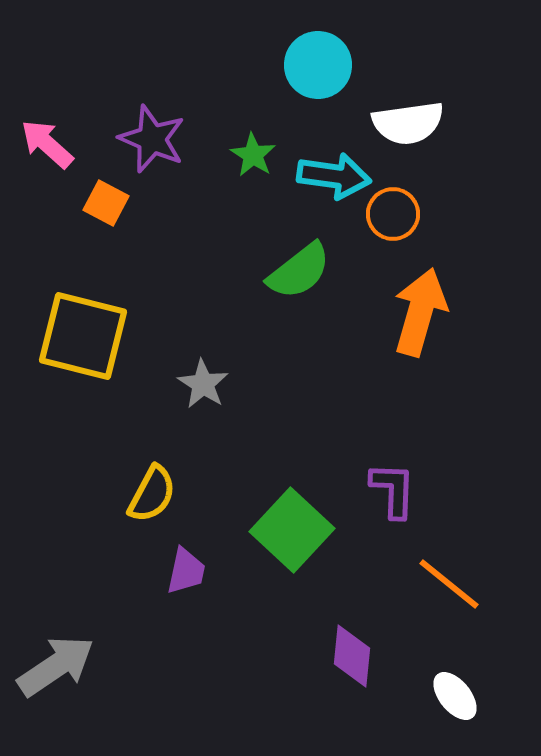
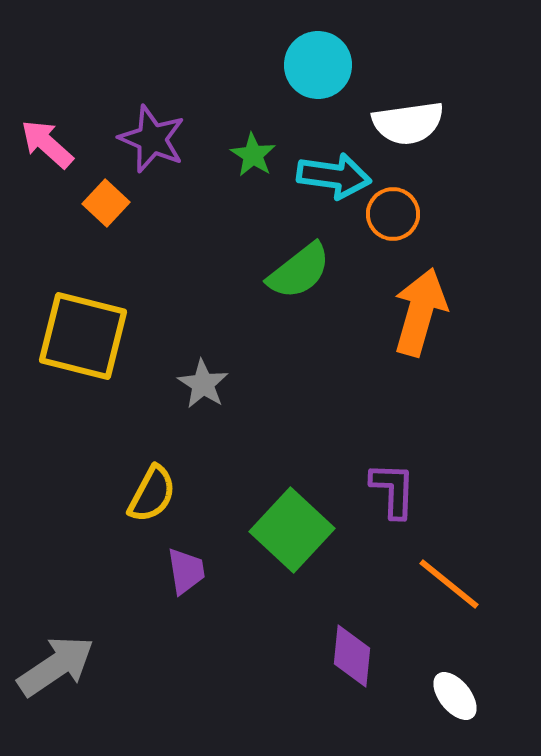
orange square: rotated 15 degrees clockwise
purple trapezoid: rotated 21 degrees counterclockwise
